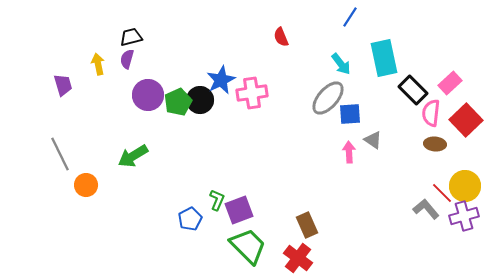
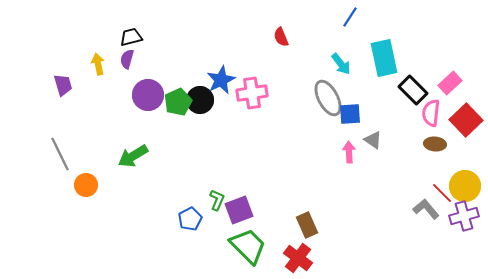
gray ellipse: rotated 69 degrees counterclockwise
